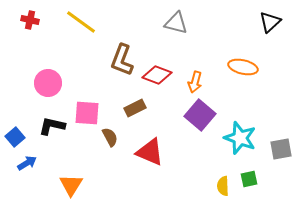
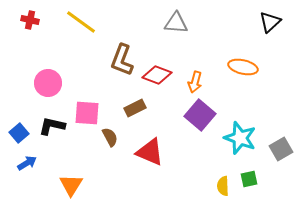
gray triangle: rotated 10 degrees counterclockwise
blue square: moved 4 px right, 4 px up
gray square: rotated 20 degrees counterclockwise
